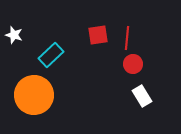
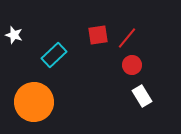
red line: rotated 35 degrees clockwise
cyan rectangle: moved 3 px right
red circle: moved 1 px left, 1 px down
orange circle: moved 7 px down
